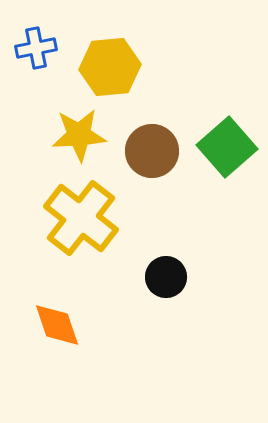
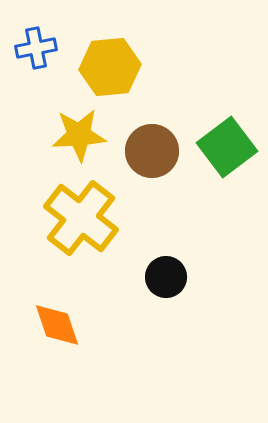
green square: rotated 4 degrees clockwise
